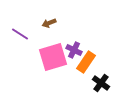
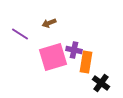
purple cross: rotated 14 degrees counterclockwise
orange rectangle: rotated 25 degrees counterclockwise
